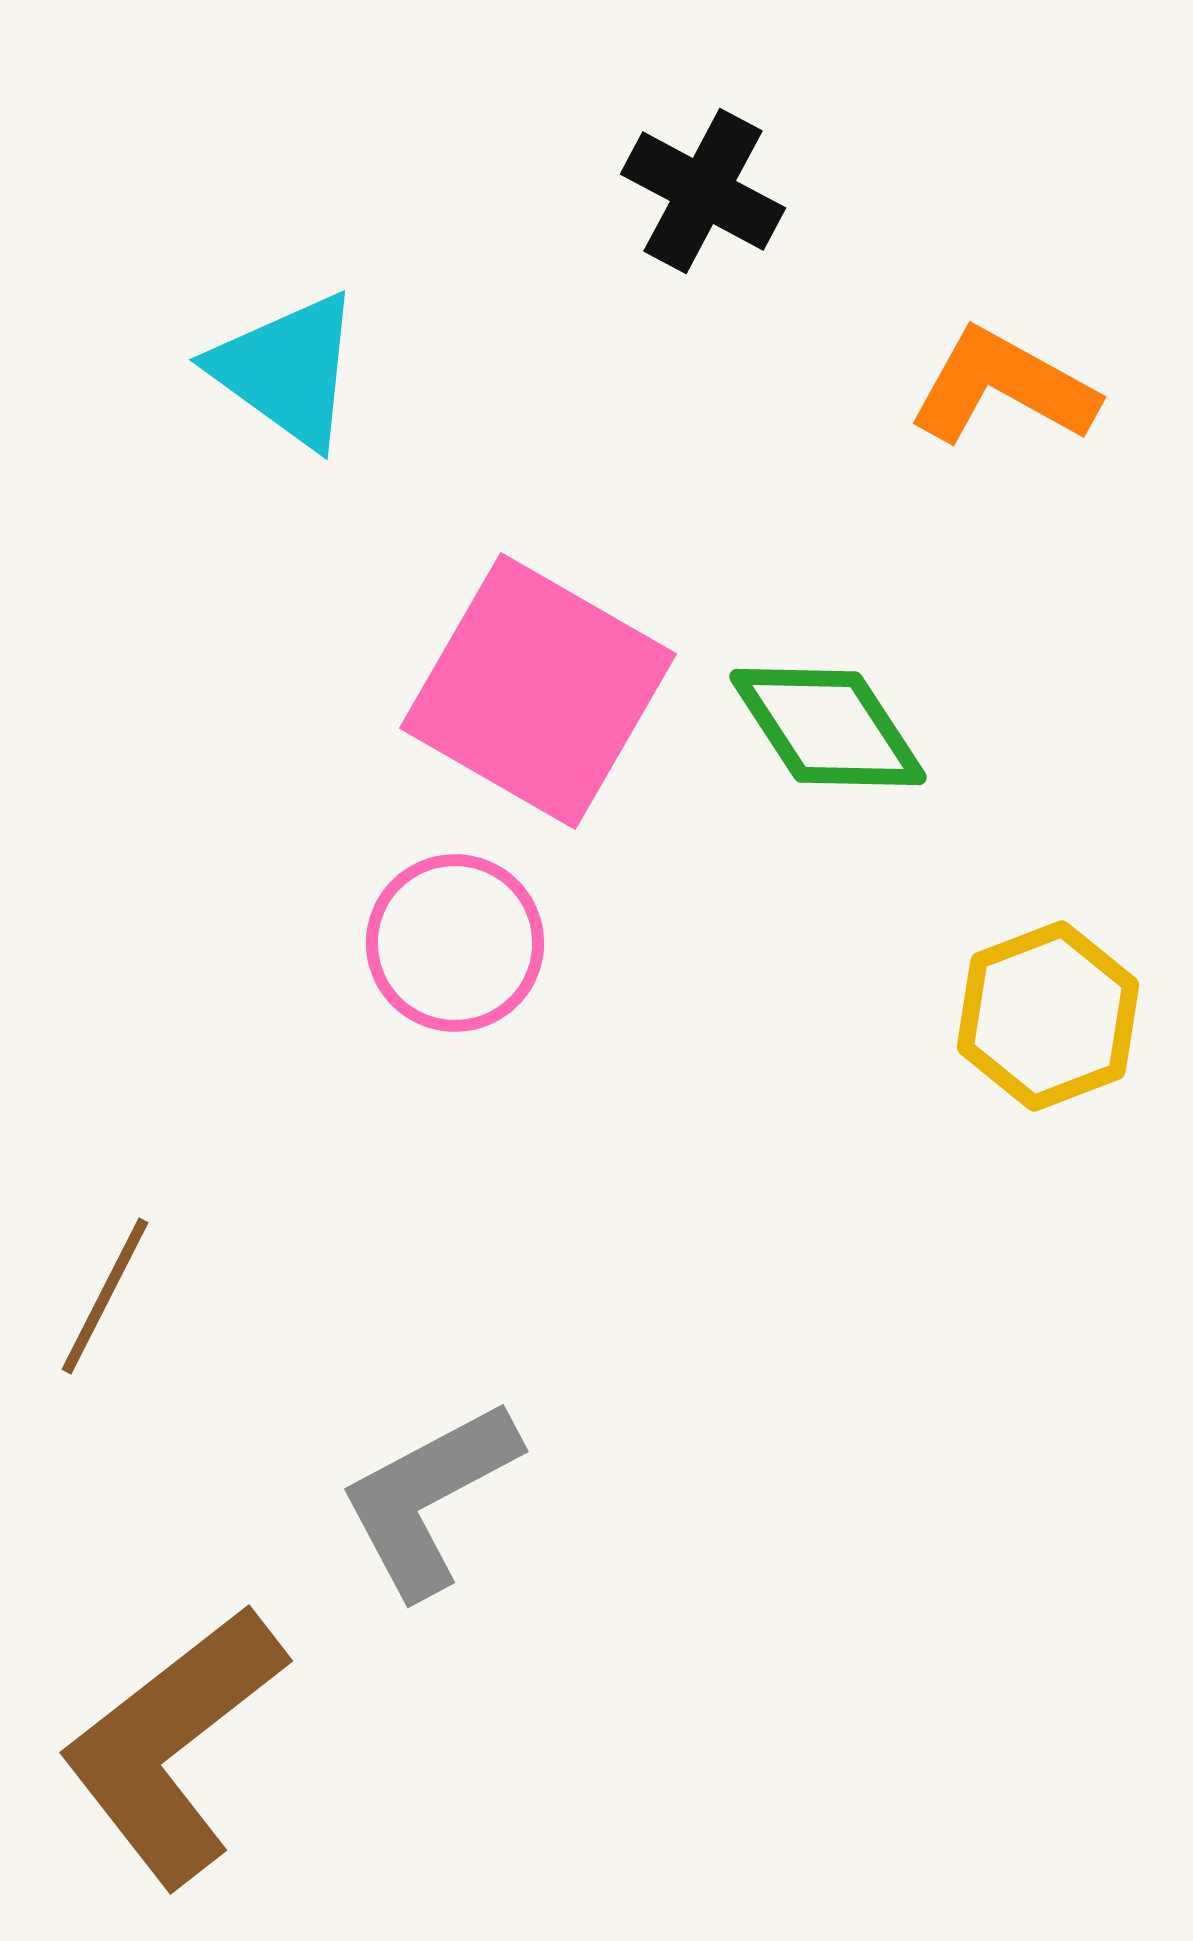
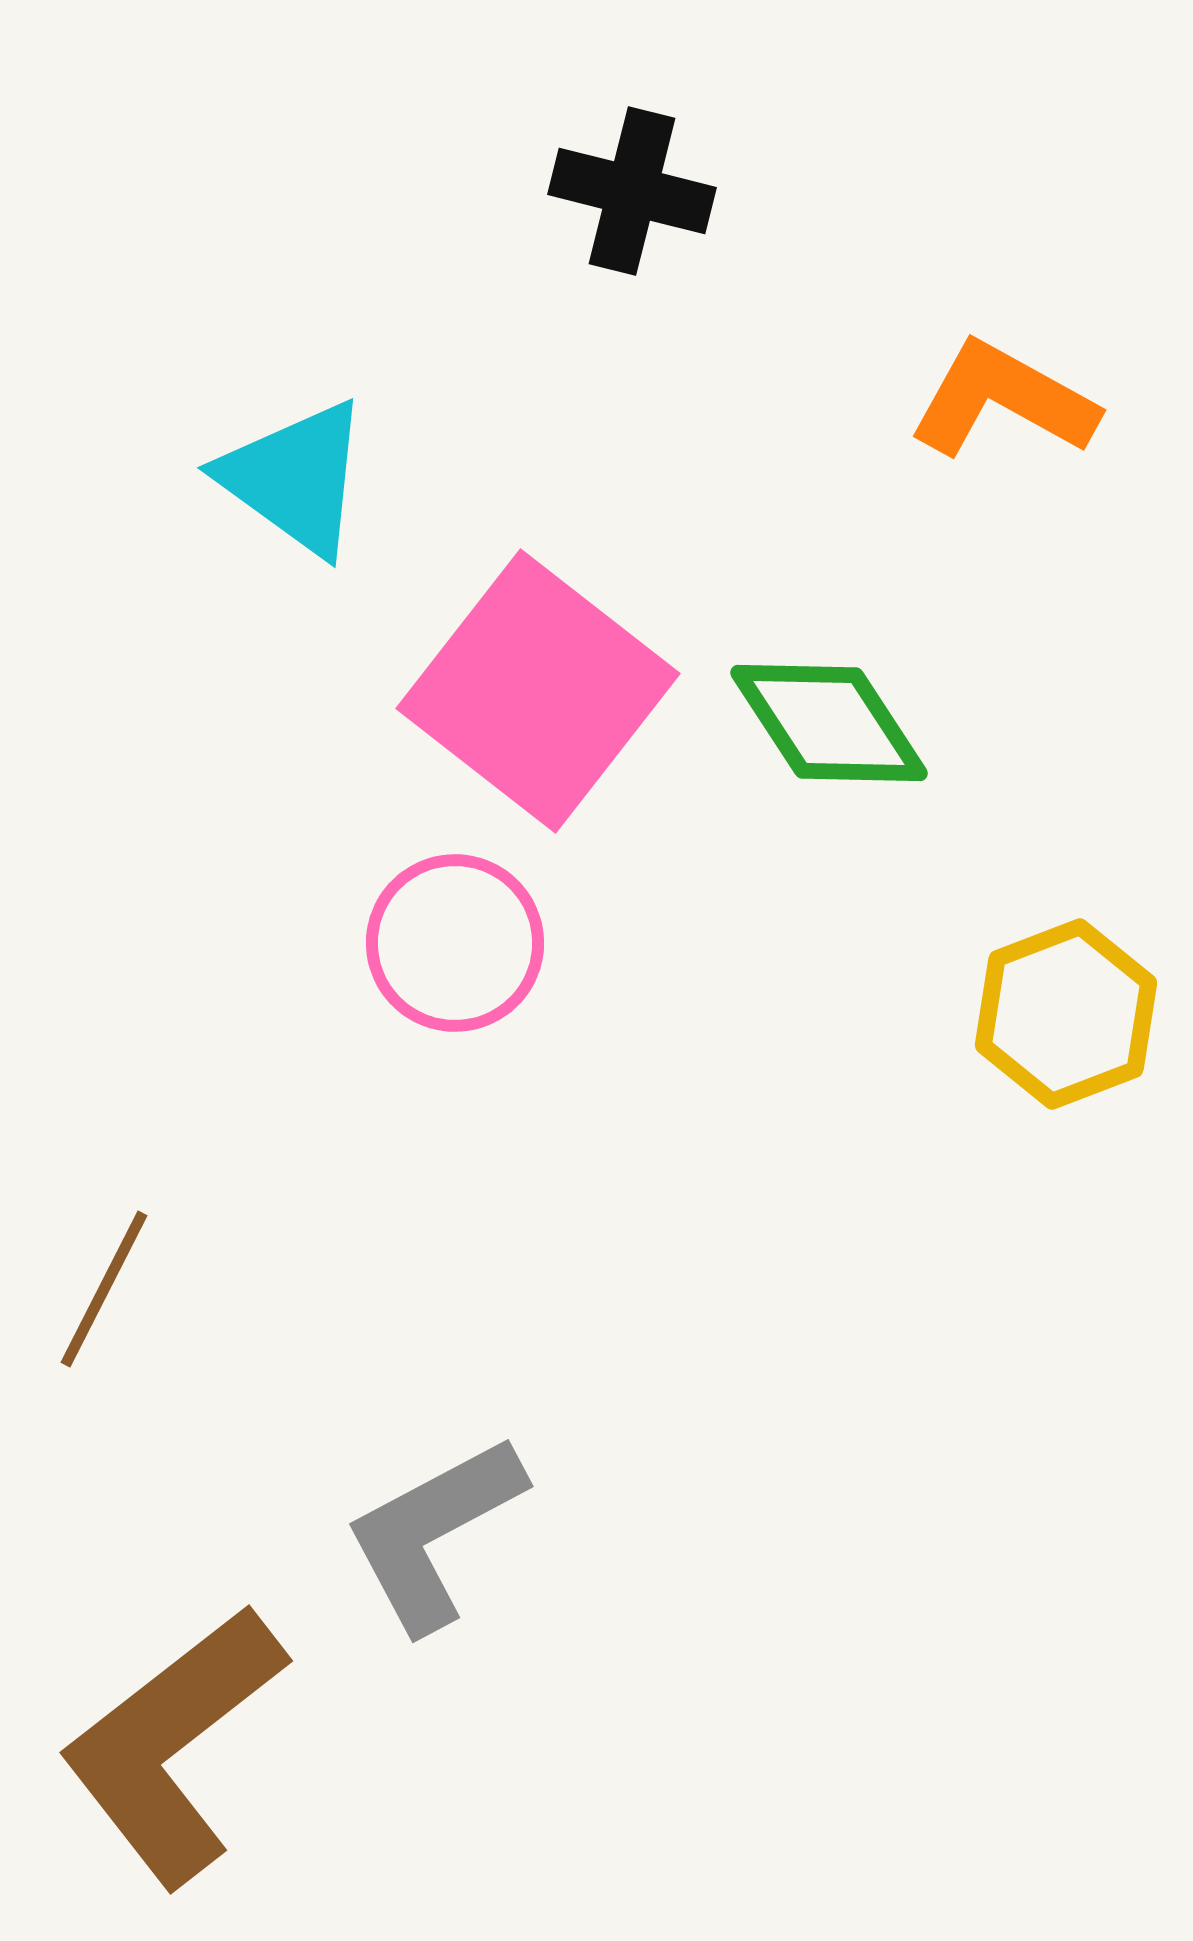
black cross: moved 71 px left; rotated 14 degrees counterclockwise
cyan triangle: moved 8 px right, 108 px down
orange L-shape: moved 13 px down
pink square: rotated 8 degrees clockwise
green diamond: moved 1 px right, 4 px up
yellow hexagon: moved 18 px right, 2 px up
brown line: moved 1 px left, 7 px up
gray L-shape: moved 5 px right, 35 px down
